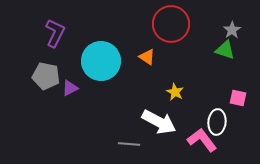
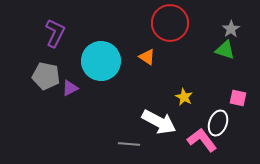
red circle: moved 1 px left, 1 px up
gray star: moved 1 px left, 1 px up
yellow star: moved 9 px right, 5 px down
white ellipse: moved 1 px right, 1 px down; rotated 15 degrees clockwise
